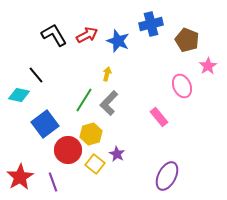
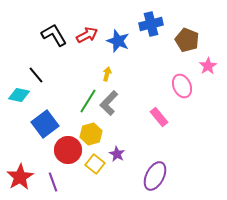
green line: moved 4 px right, 1 px down
purple ellipse: moved 12 px left
